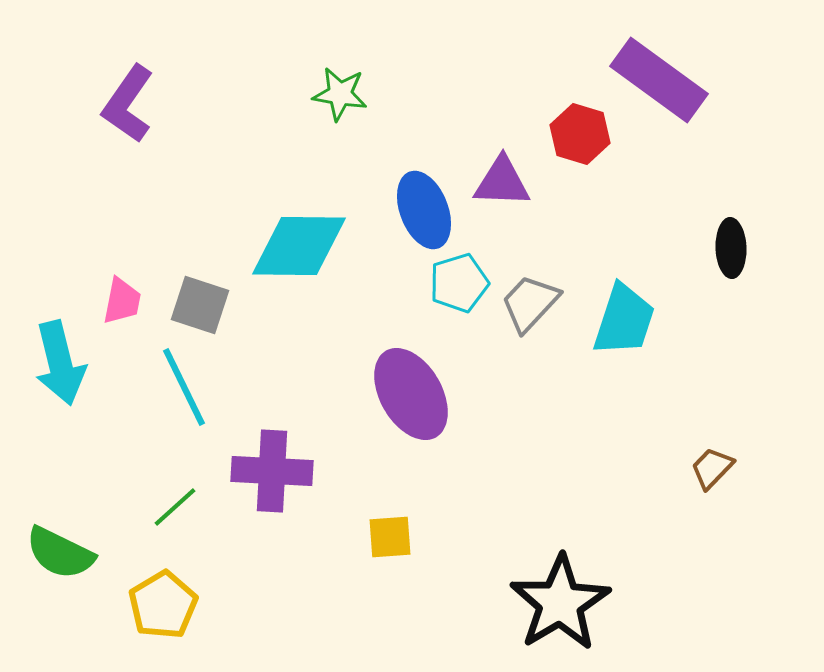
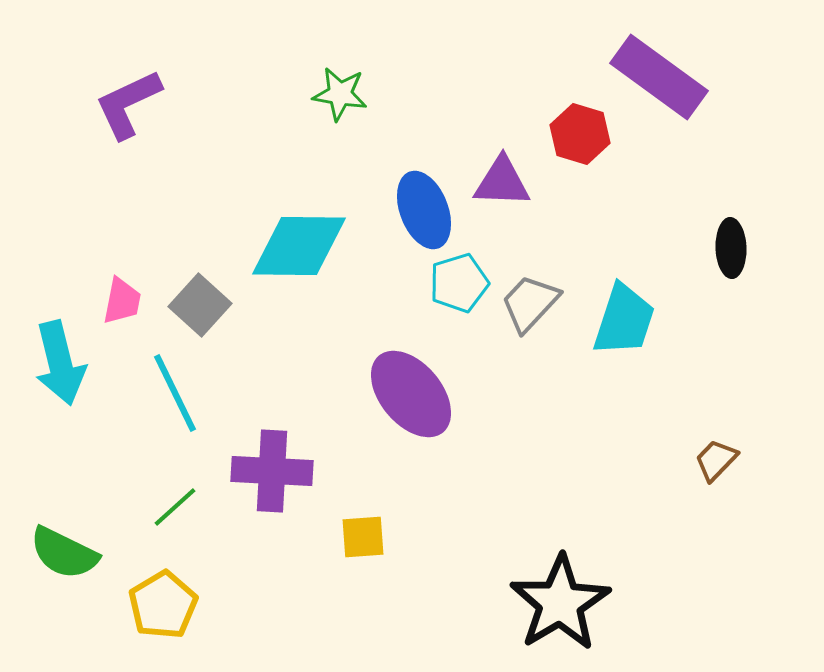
purple rectangle: moved 3 px up
purple L-shape: rotated 30 degrees clockwise
gray square: rotated 24 degrees clockwise
cyan line: moved 9 px left, 6 px down
purple ellipse: rotated 10 degrees counterclockwise
brown trapezoid: moved 4 px right, 8 px up
yellow square: moved 27 px left
green semicircle: moved 4 px right
